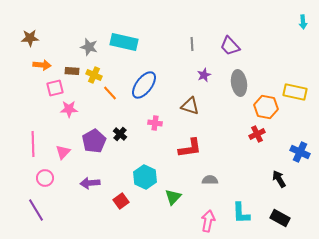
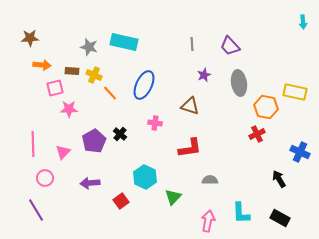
blue ellipse: rotated 12 degrees counterclockwise
